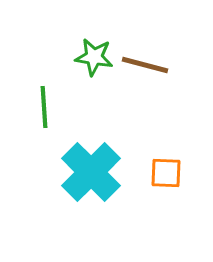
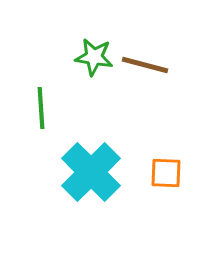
green line: moved 3 px left, 1 px down
